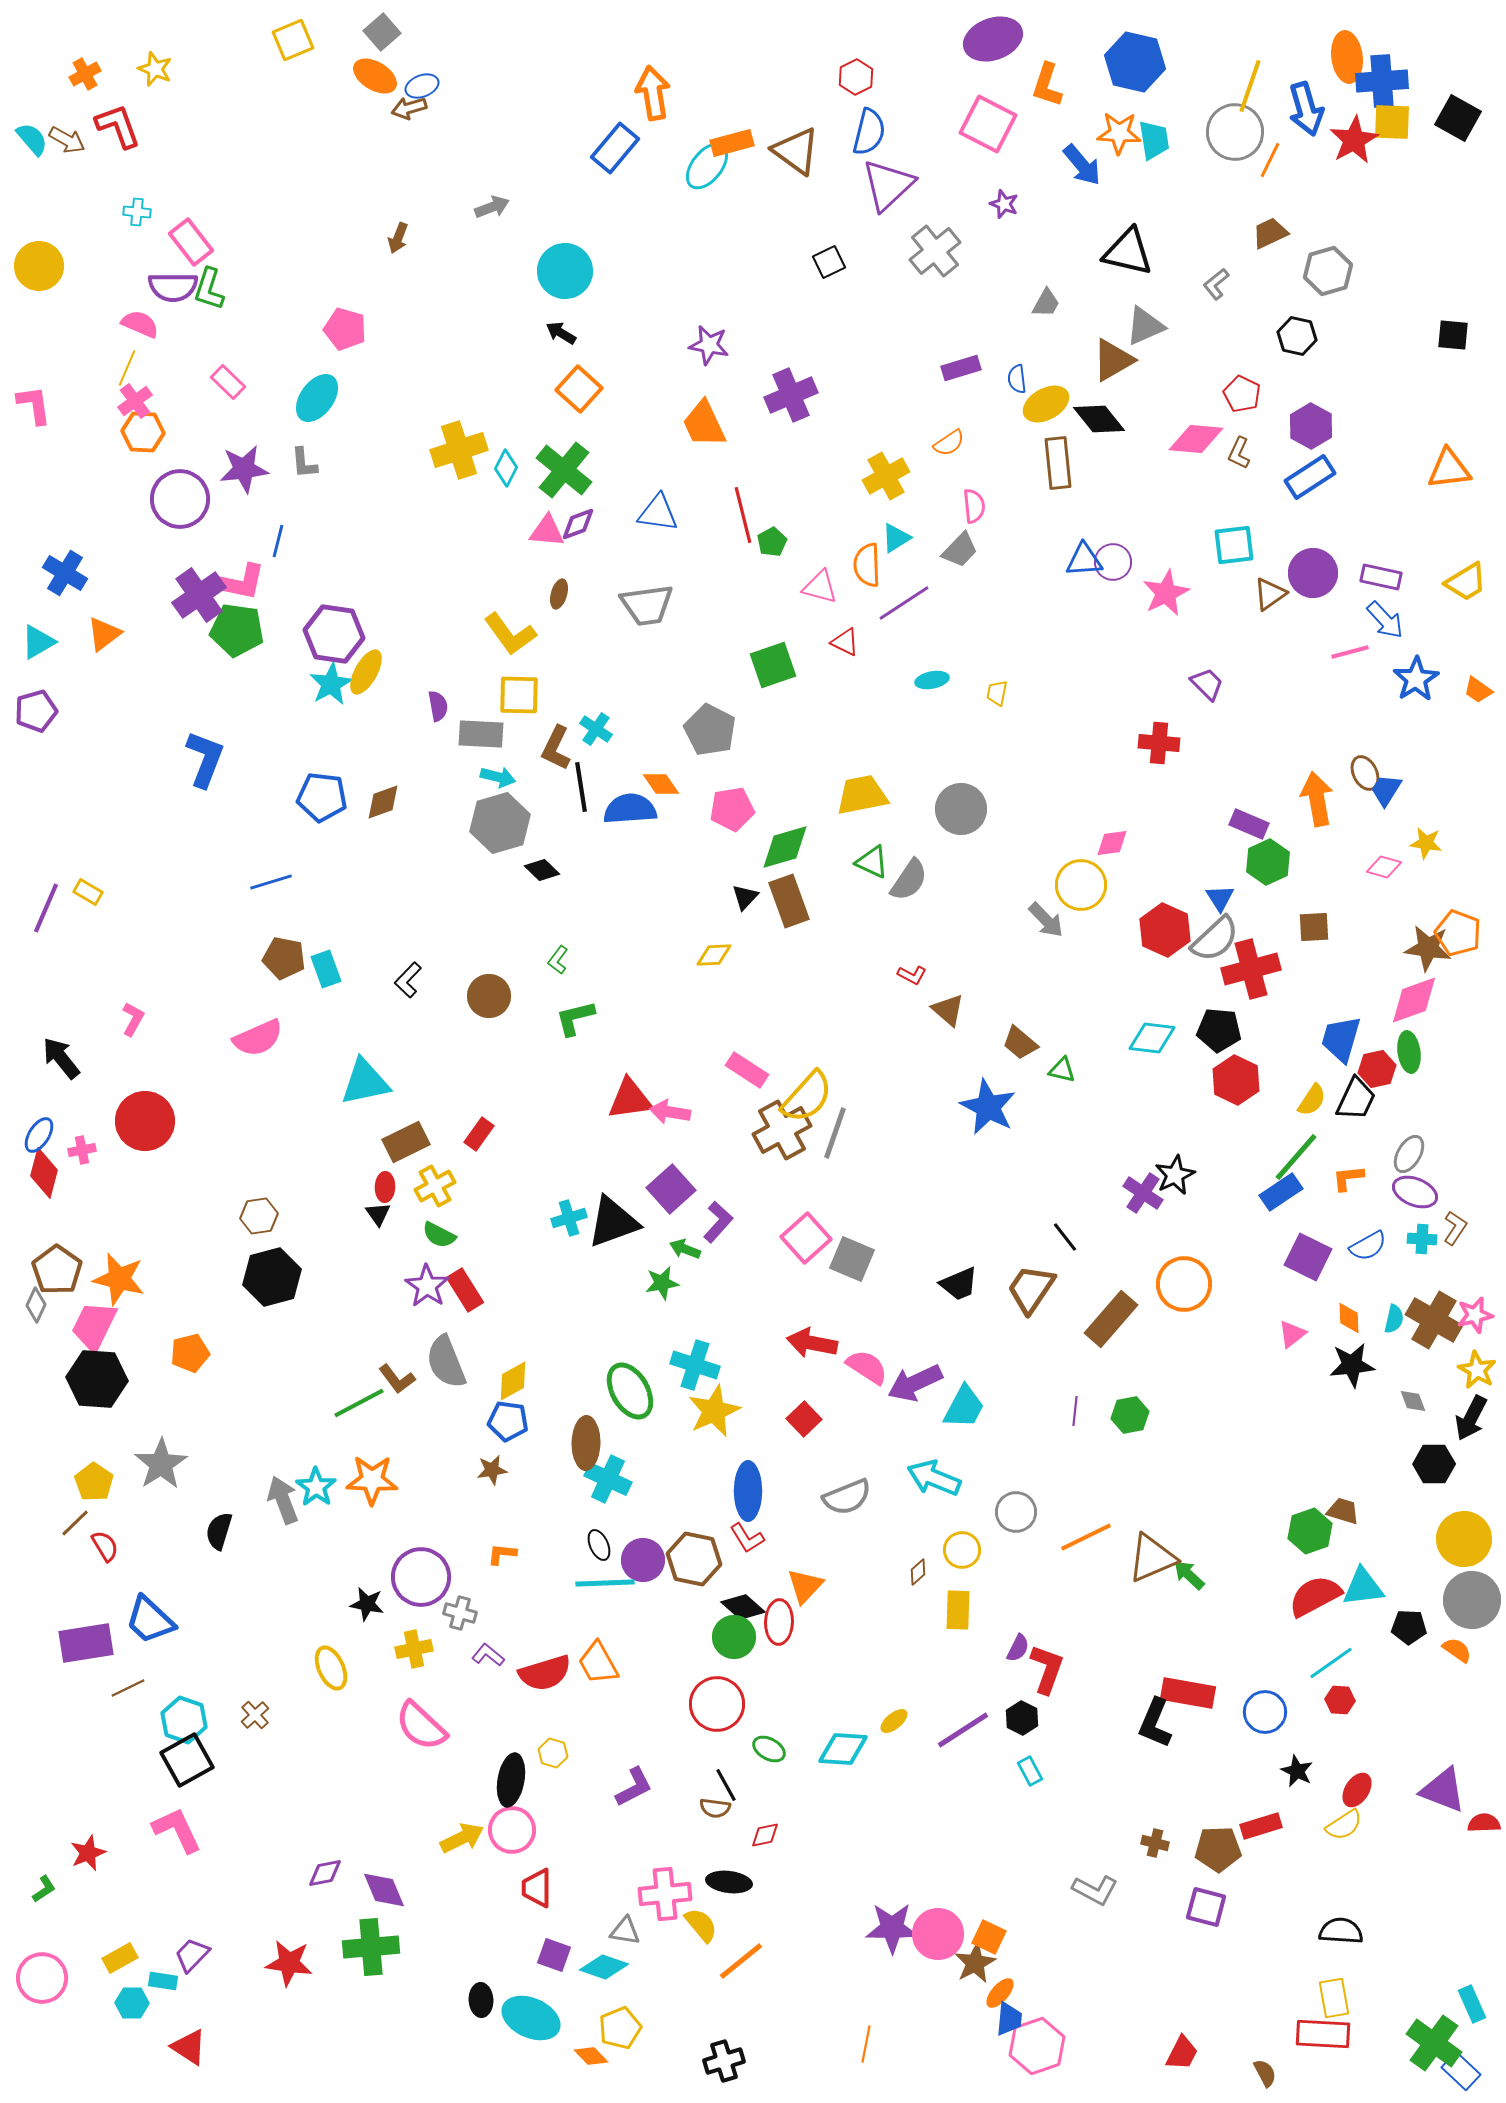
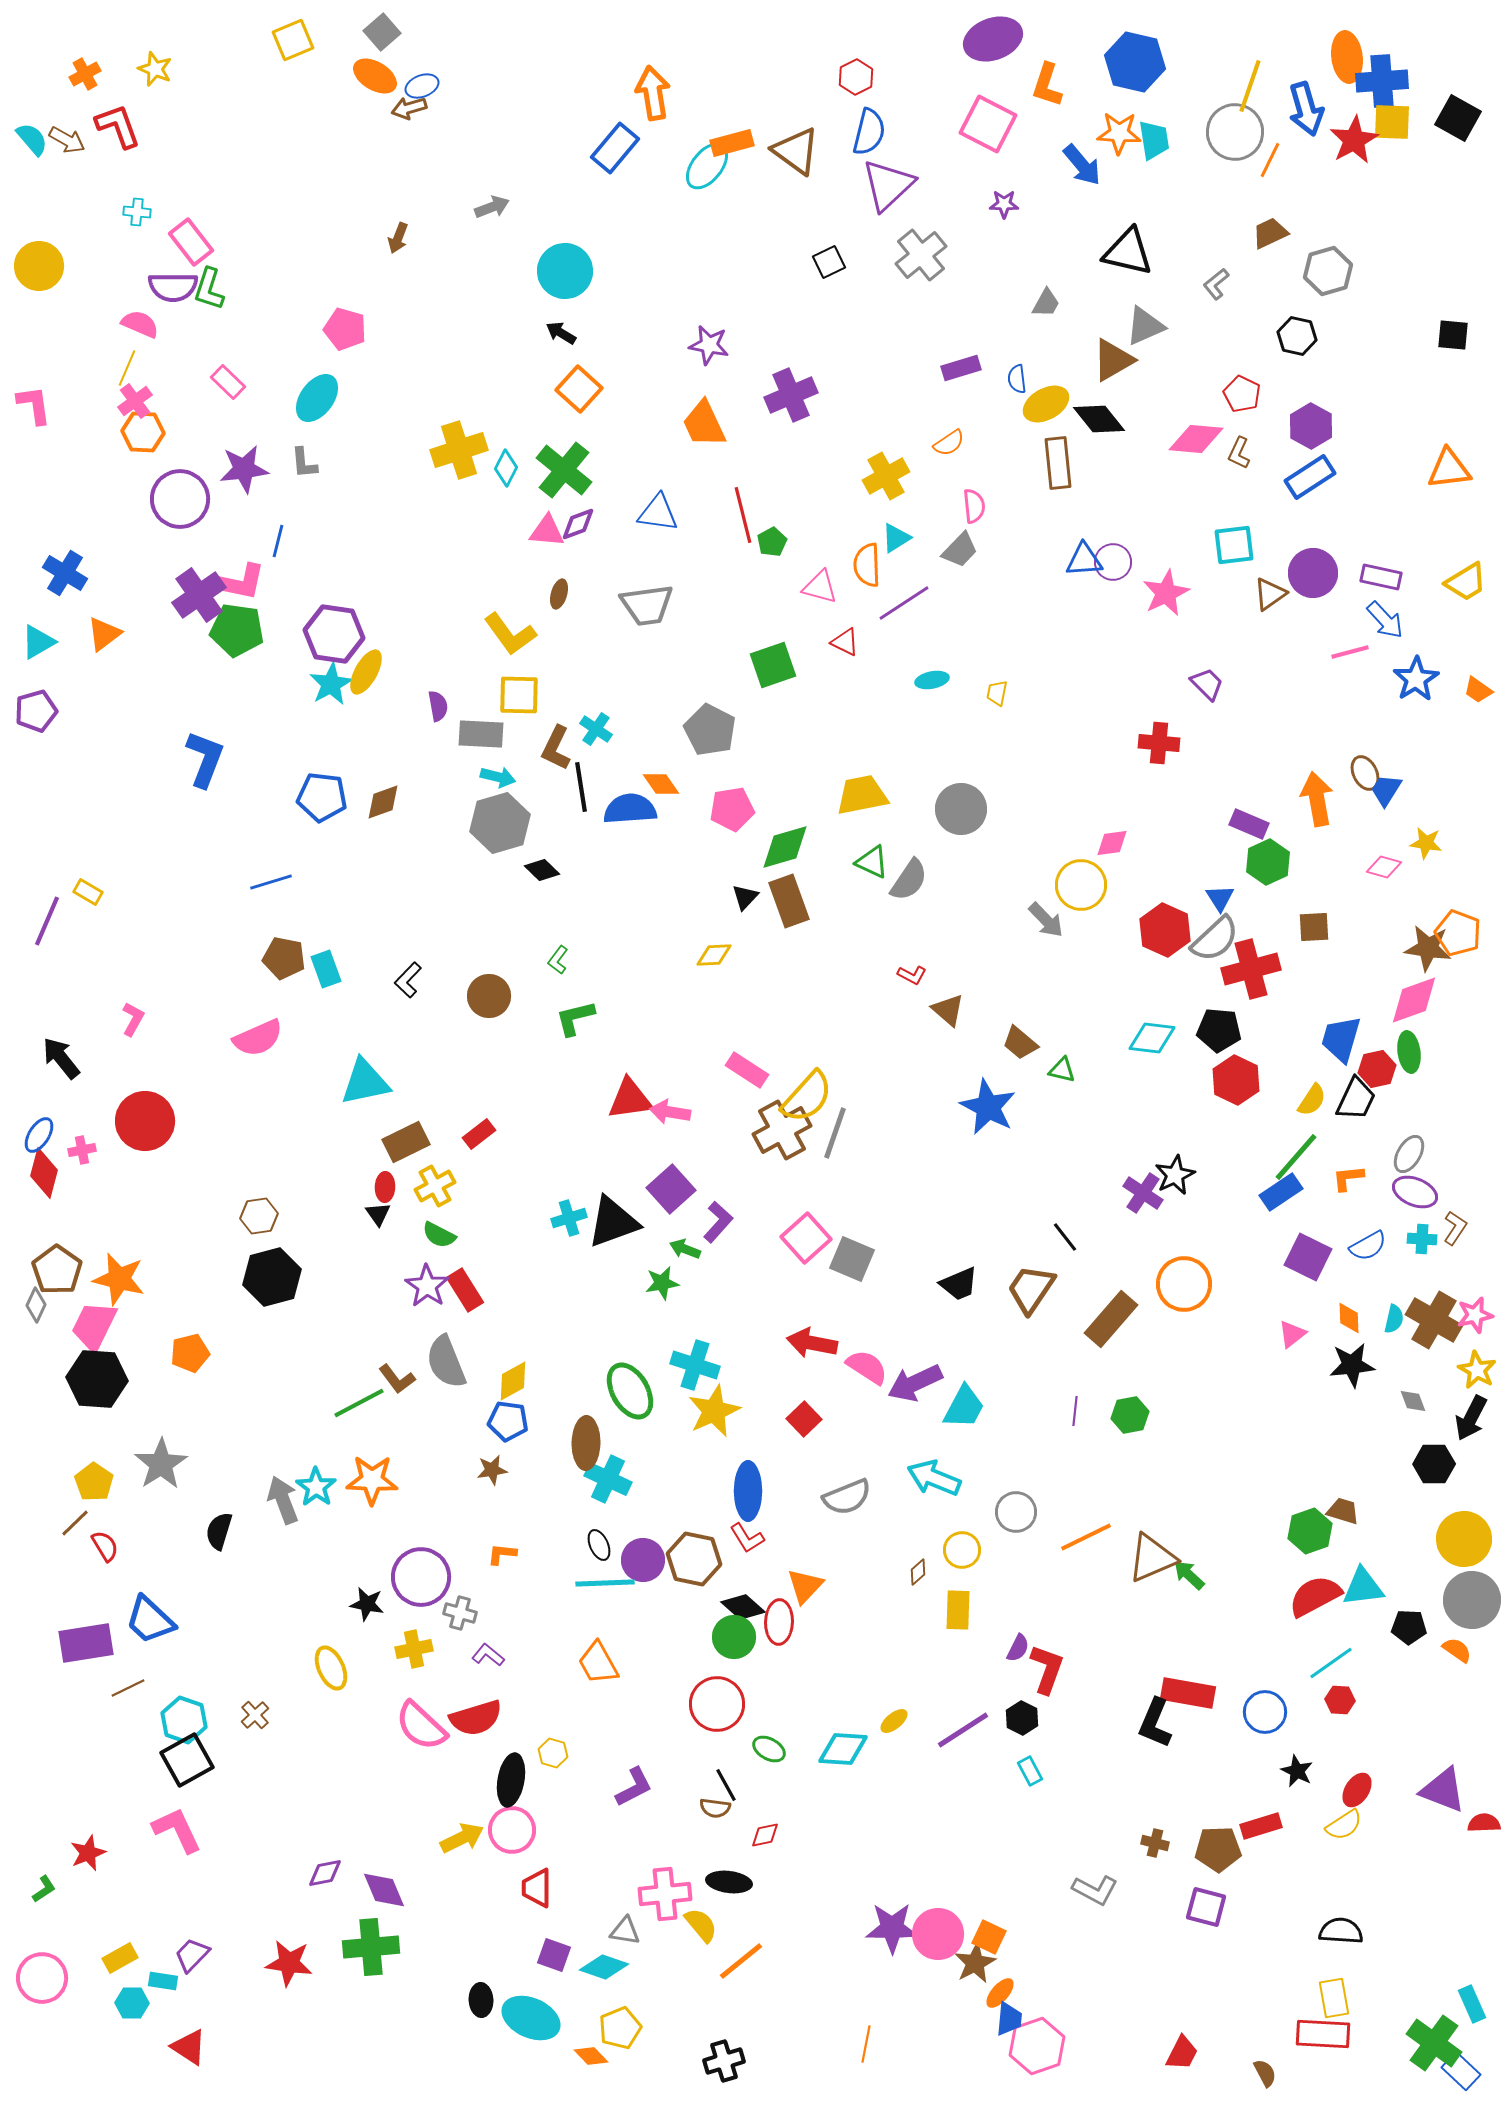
purple star at (1004, 204): rotated 20 degrees counterclockwise
gray cross at (935, 251): moved 14 px left, 4 px down
purple line at (46, 908): moved 1 px right, 13 px down
red rectangle at (479, 1134): rotated 16 degrees clockwise
red semicircle at (545, 1673): moved 69 px left, 45 px down
